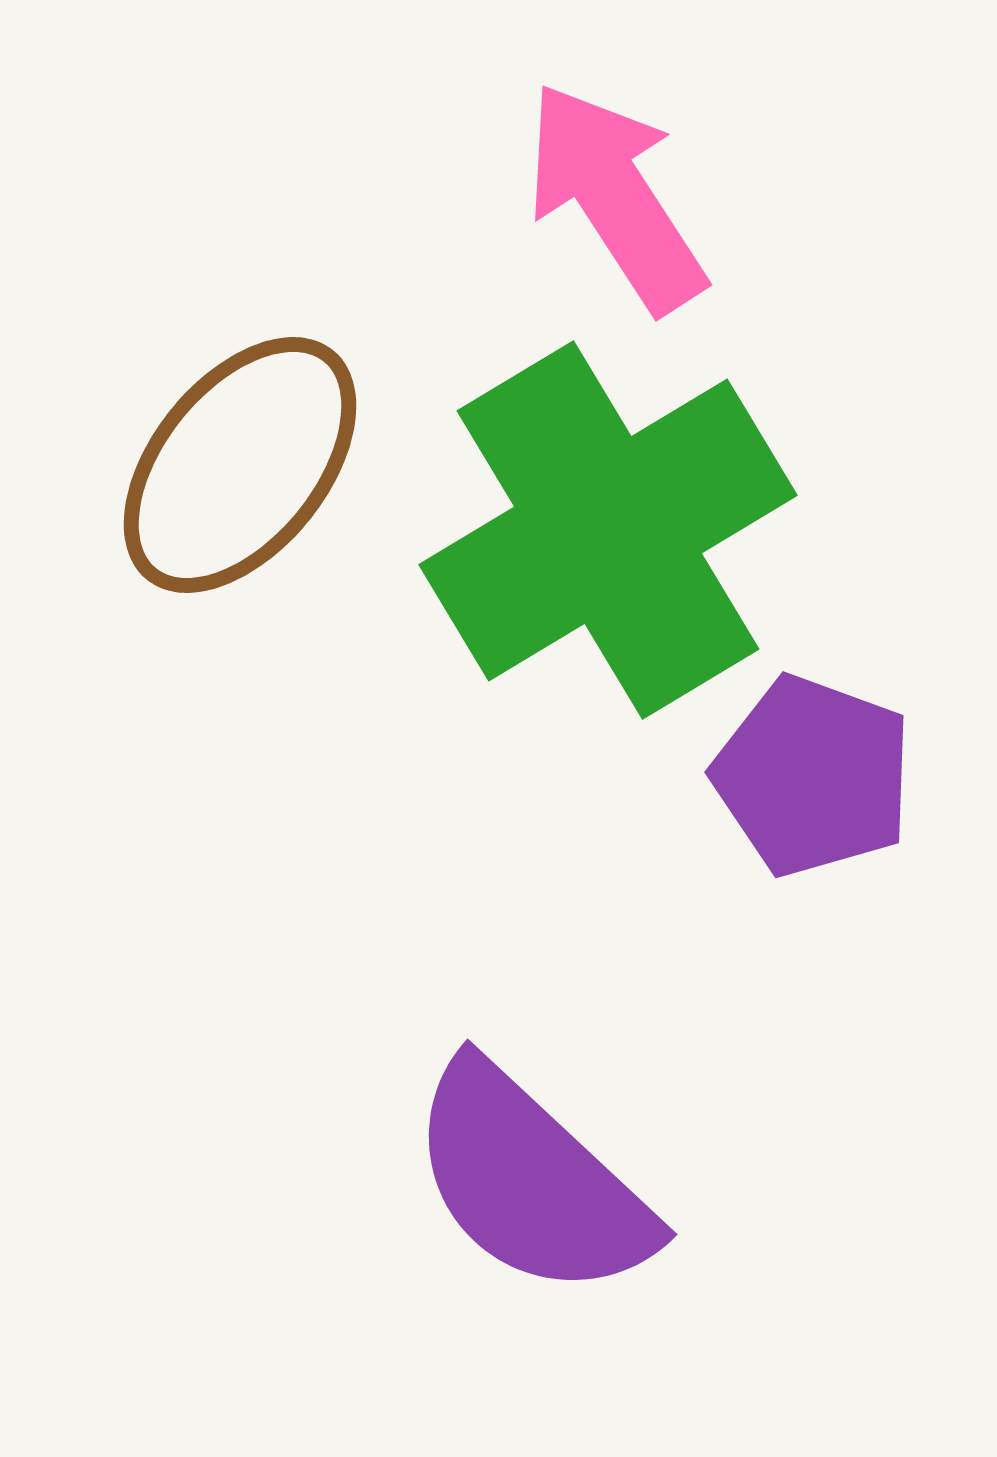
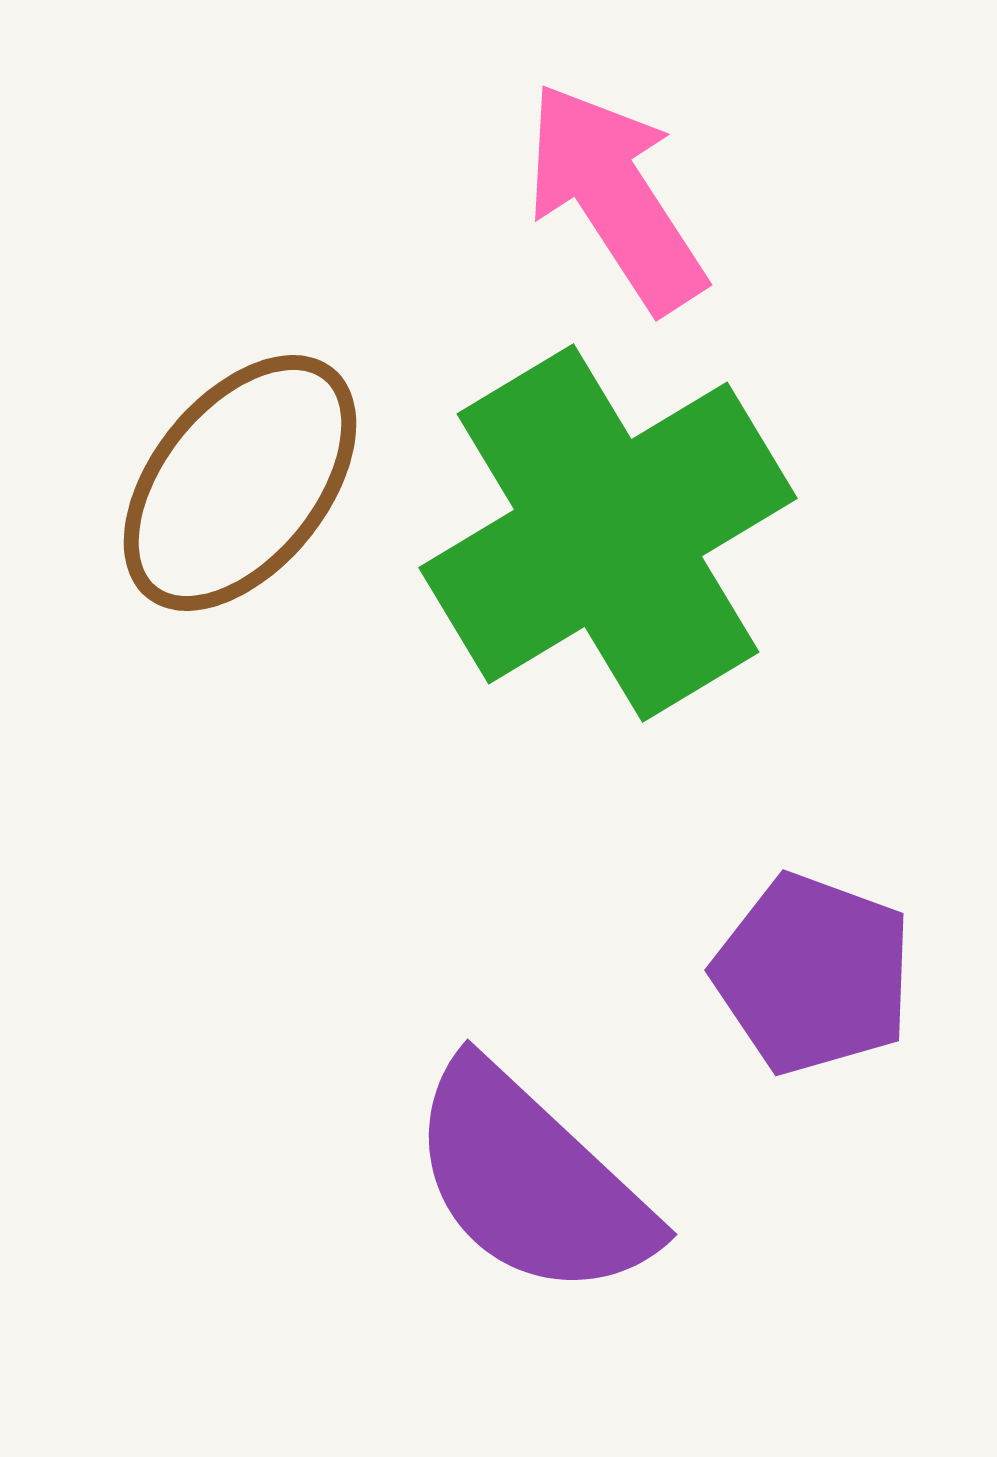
brown ellipse: moved 18 px down
green cross: moved 3 px down
purple pentagon: moved 198 px down
